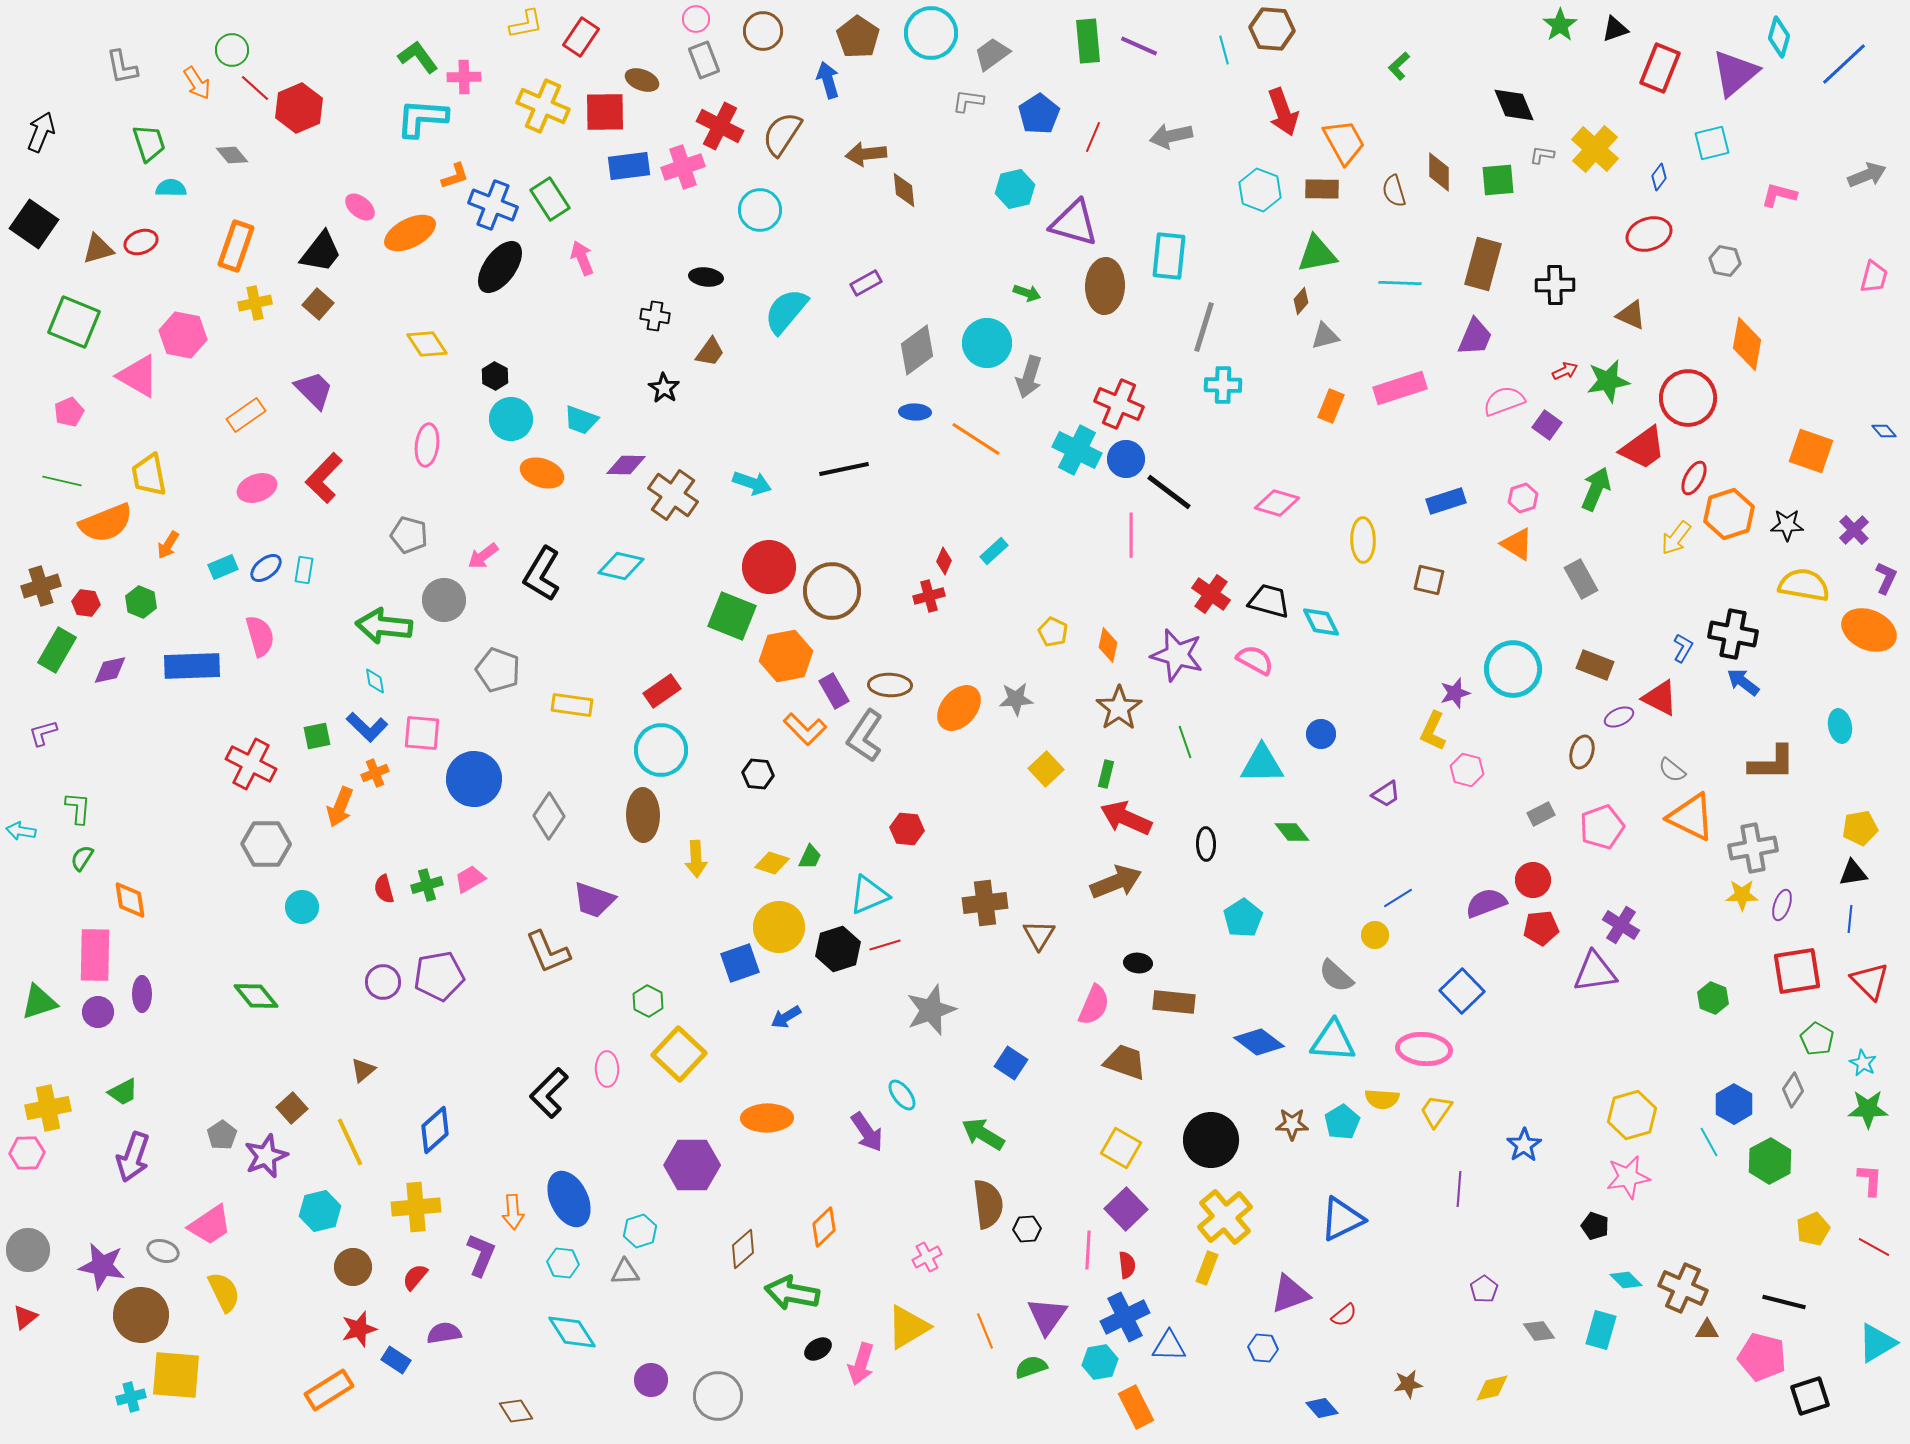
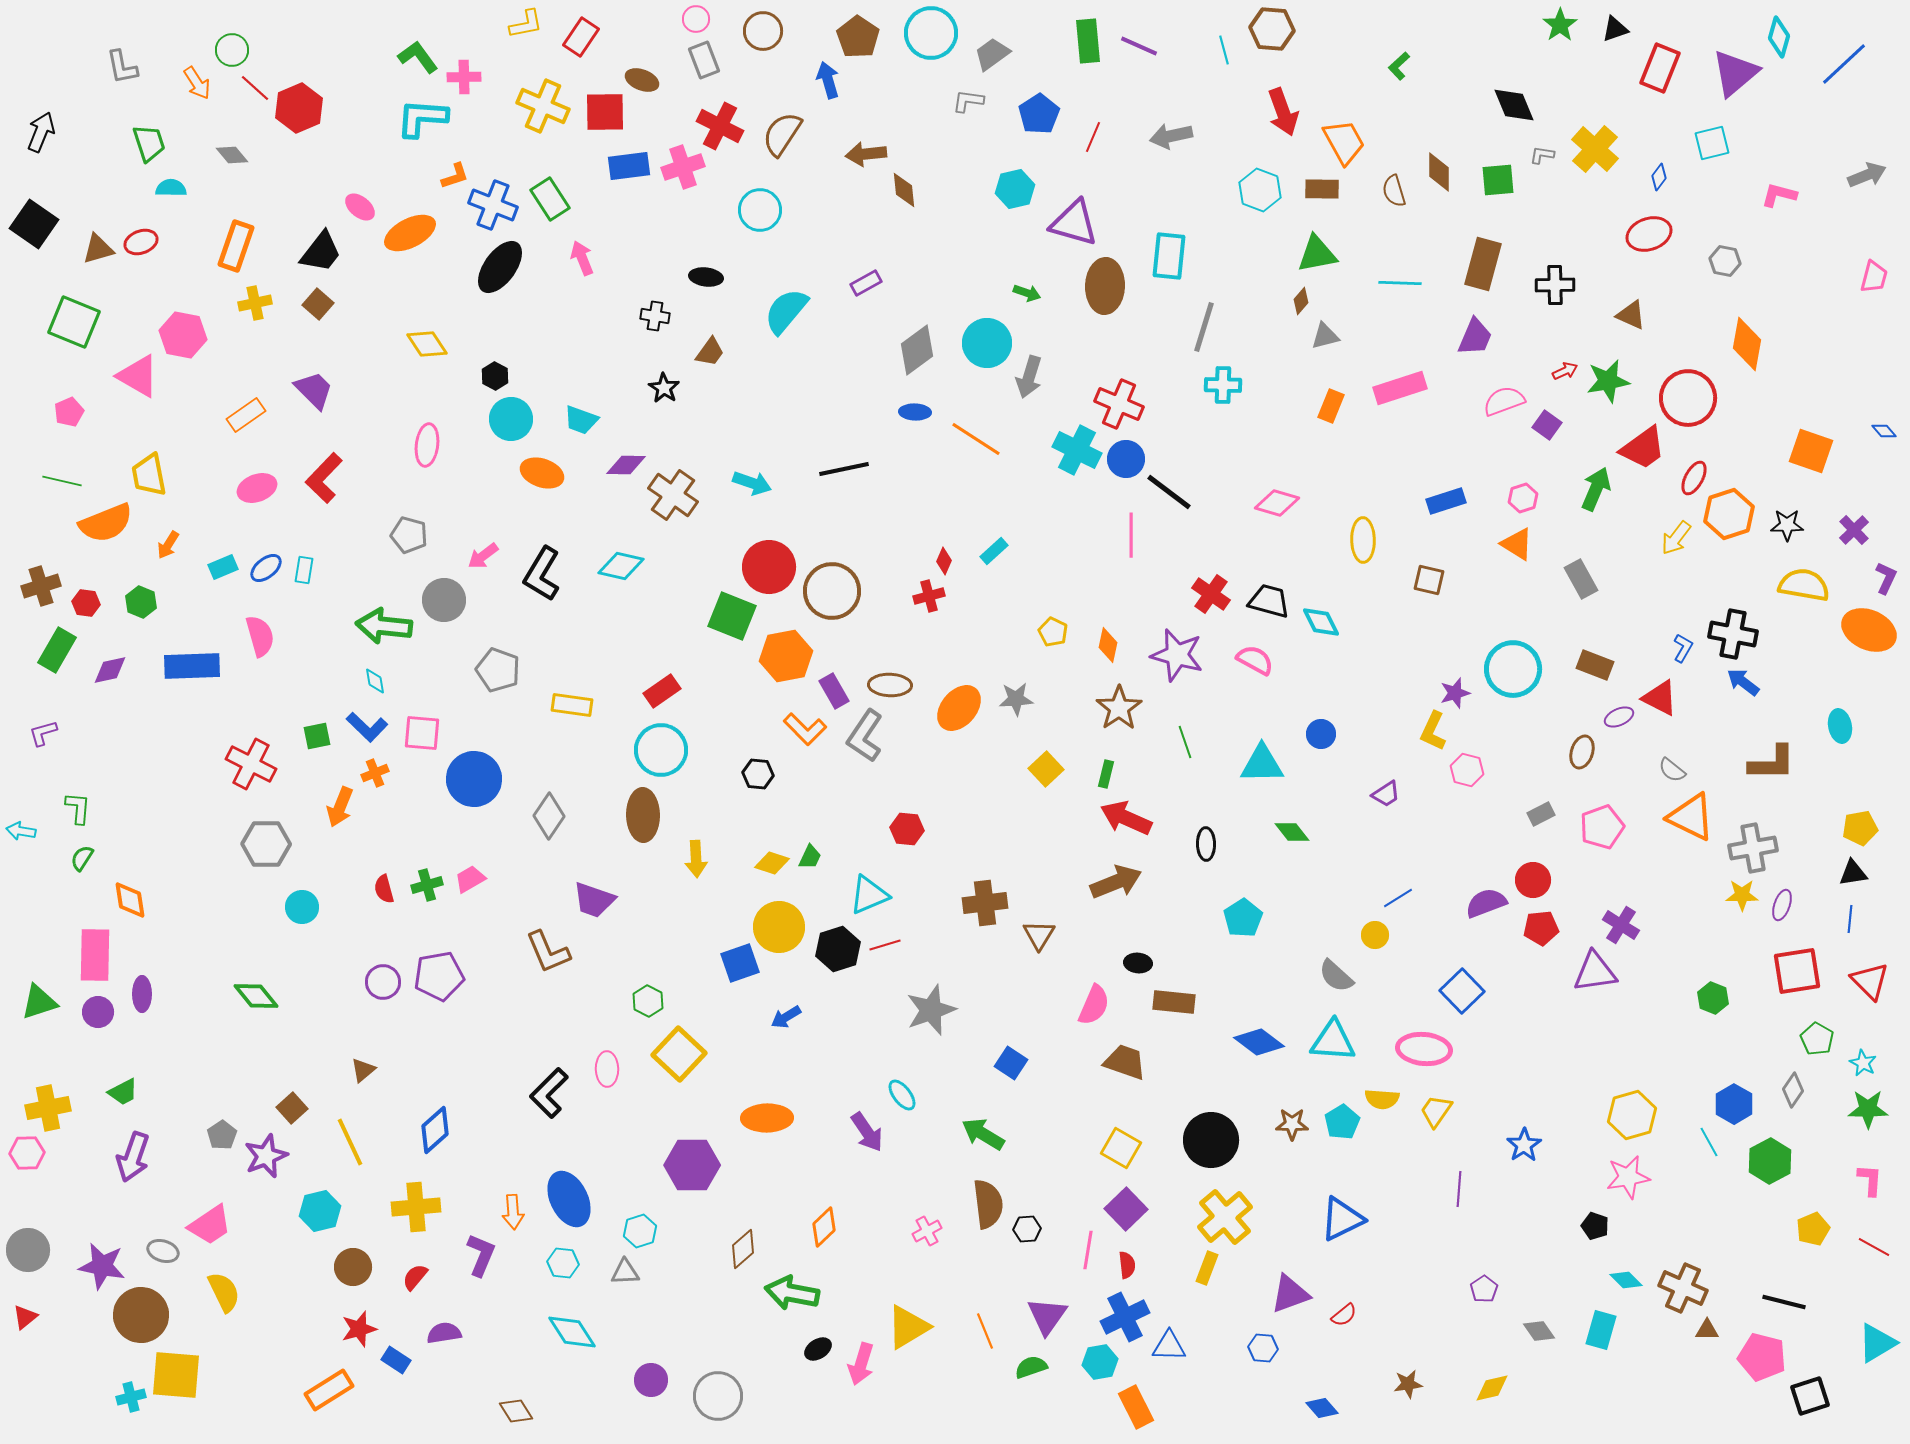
pink line at (1088, 1250): rotated 6 degrees clockwise
pink cross at (927, 1257): moved 26 px up
